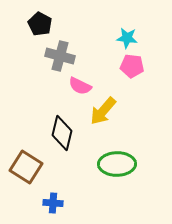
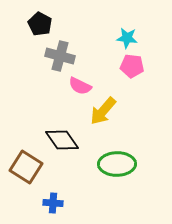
black diamond: moved 7 px down; rotated 48 degrees counterclockwise
